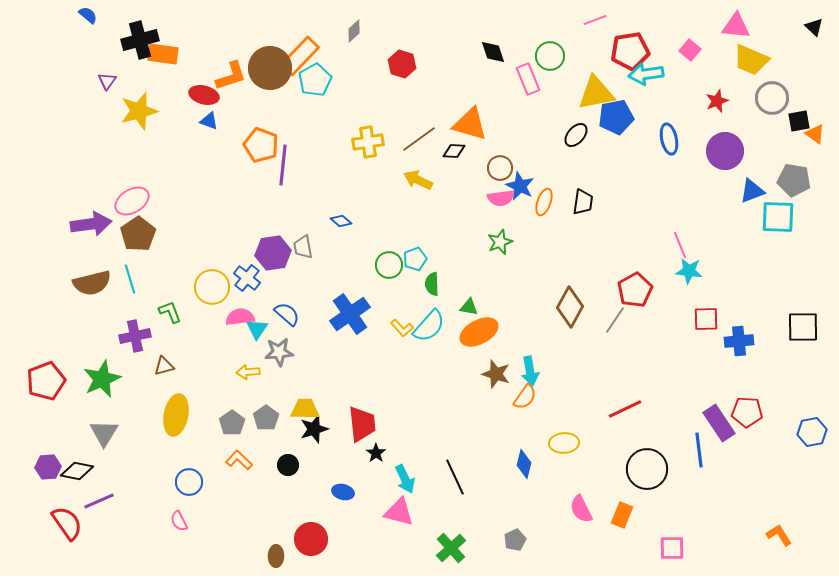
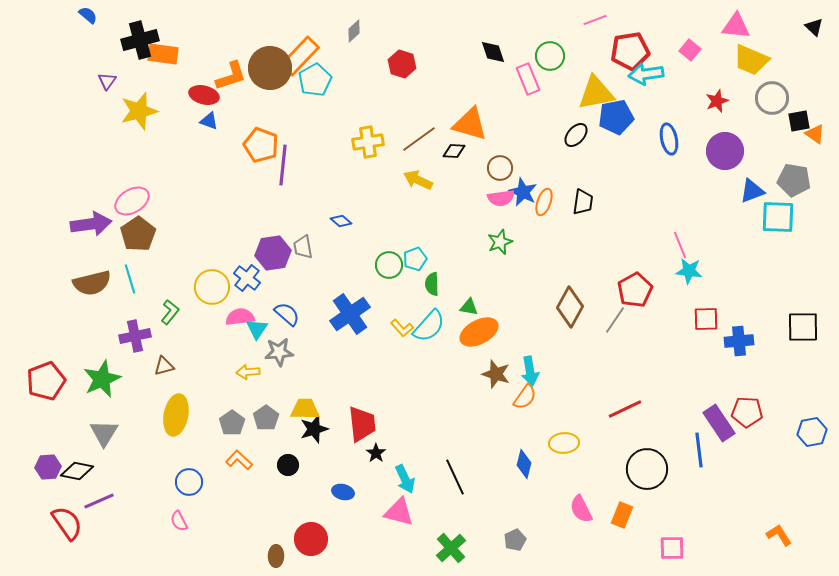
blue star at (520, 186): moved 3 px right, 6 px down
green L-shape at (170, 312): rotated 60 degrees clockwise
